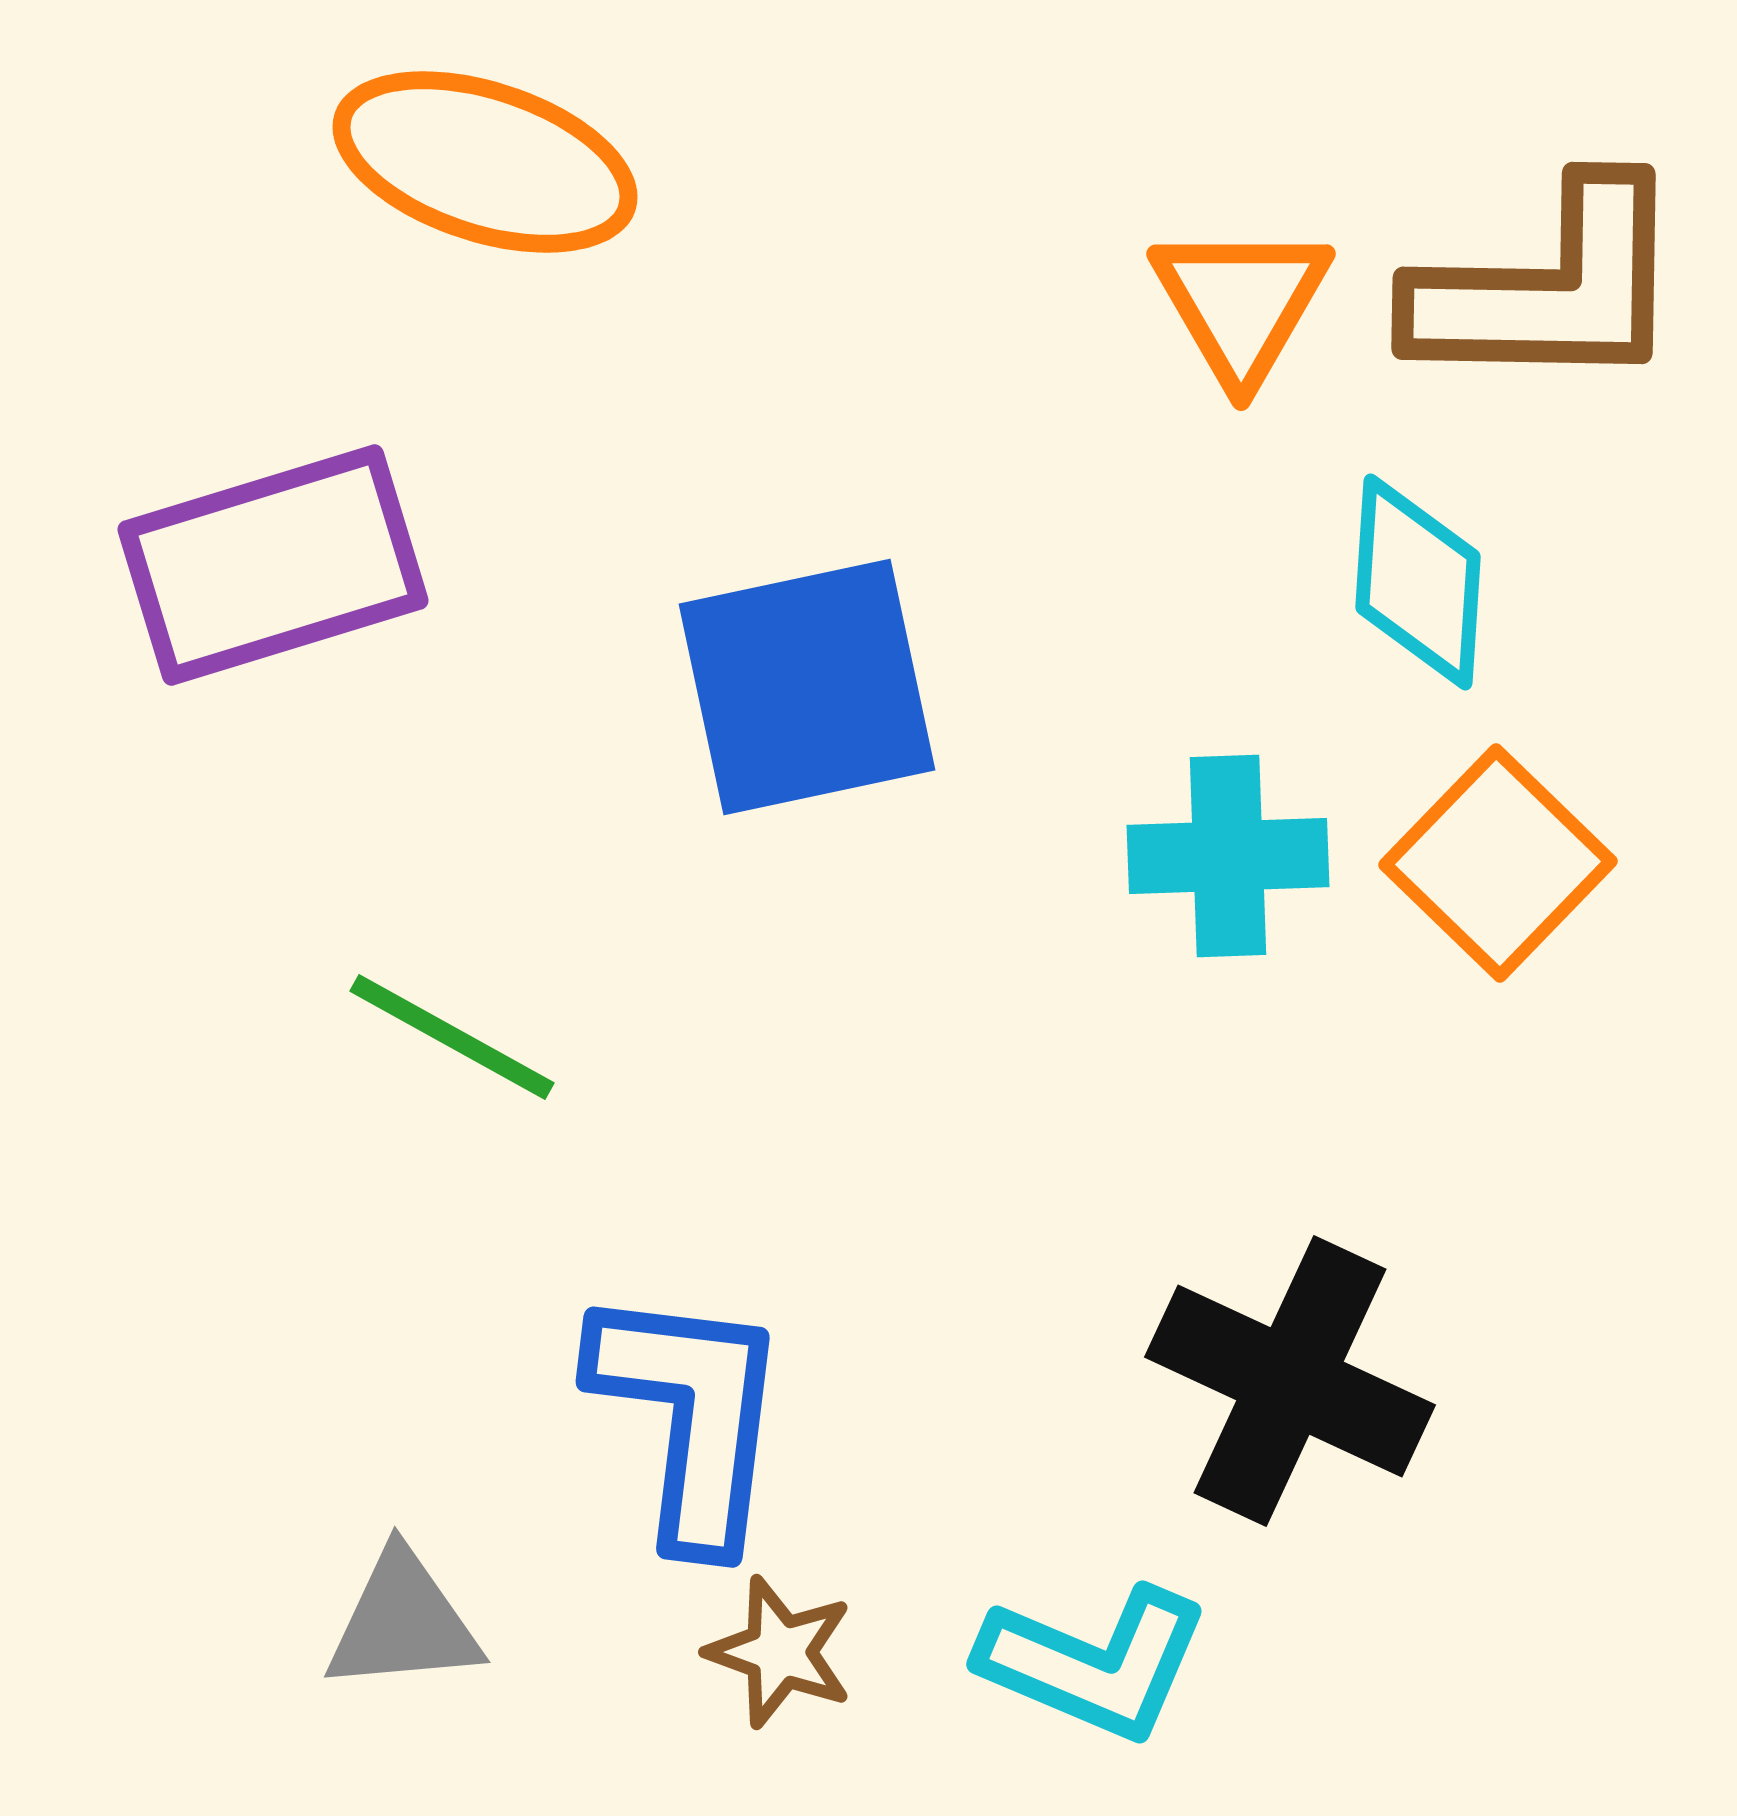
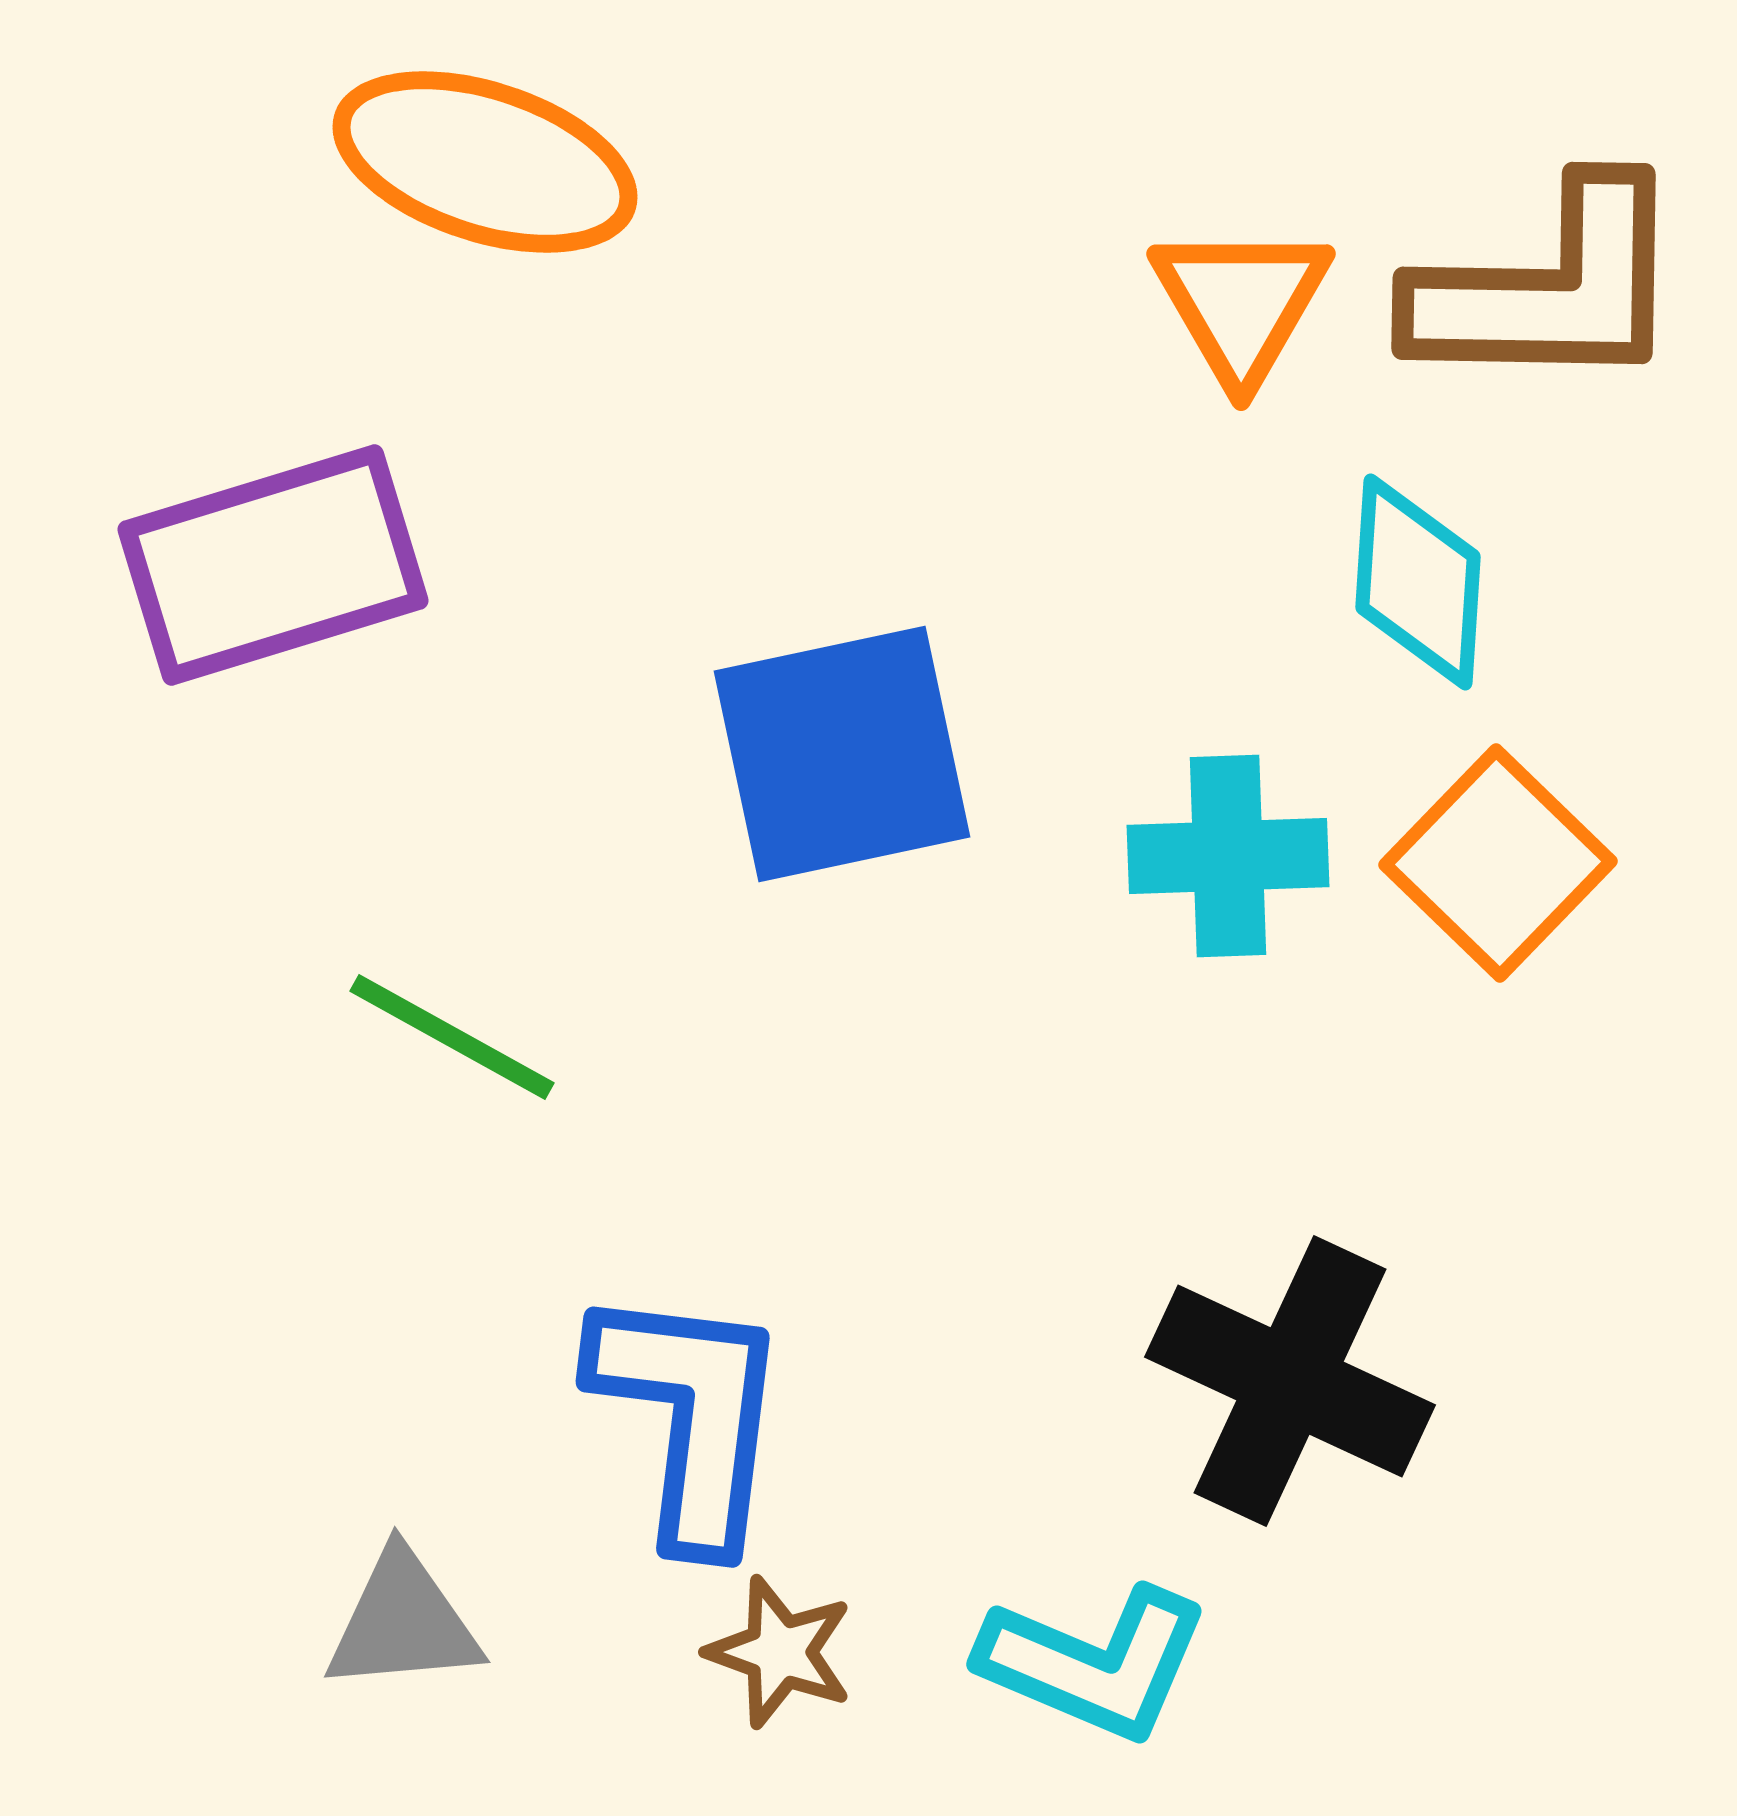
blue square: moved 35 px right, 67 px down
